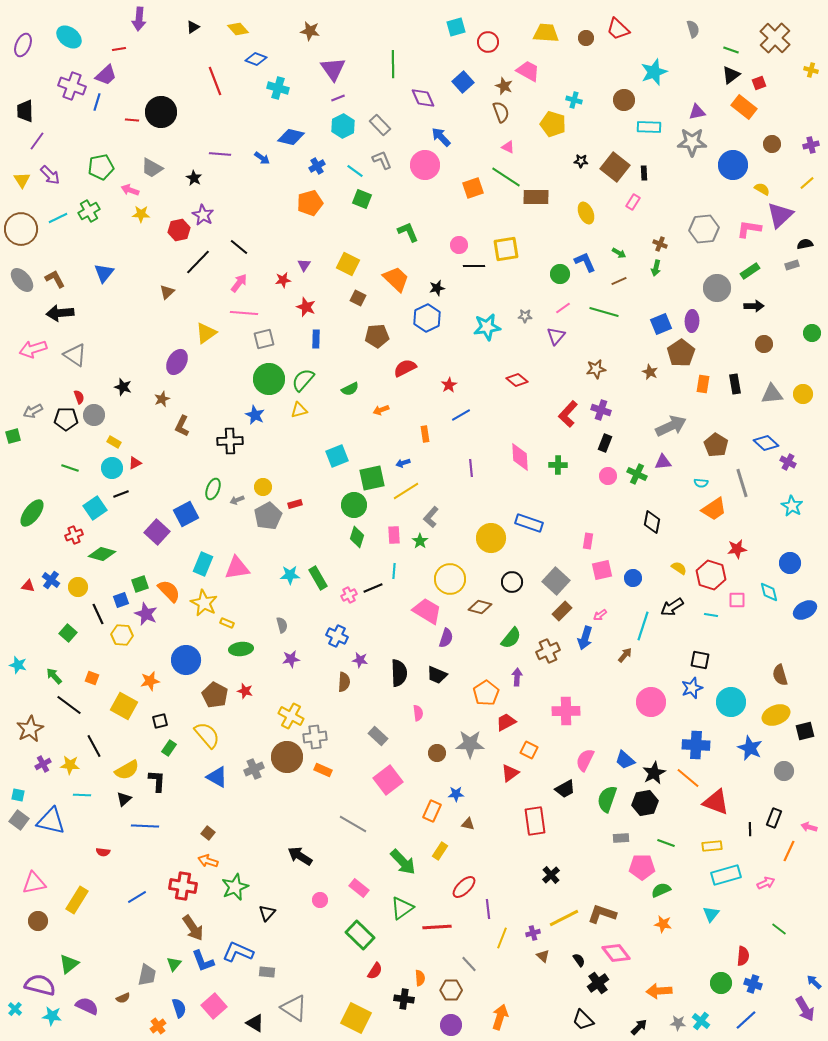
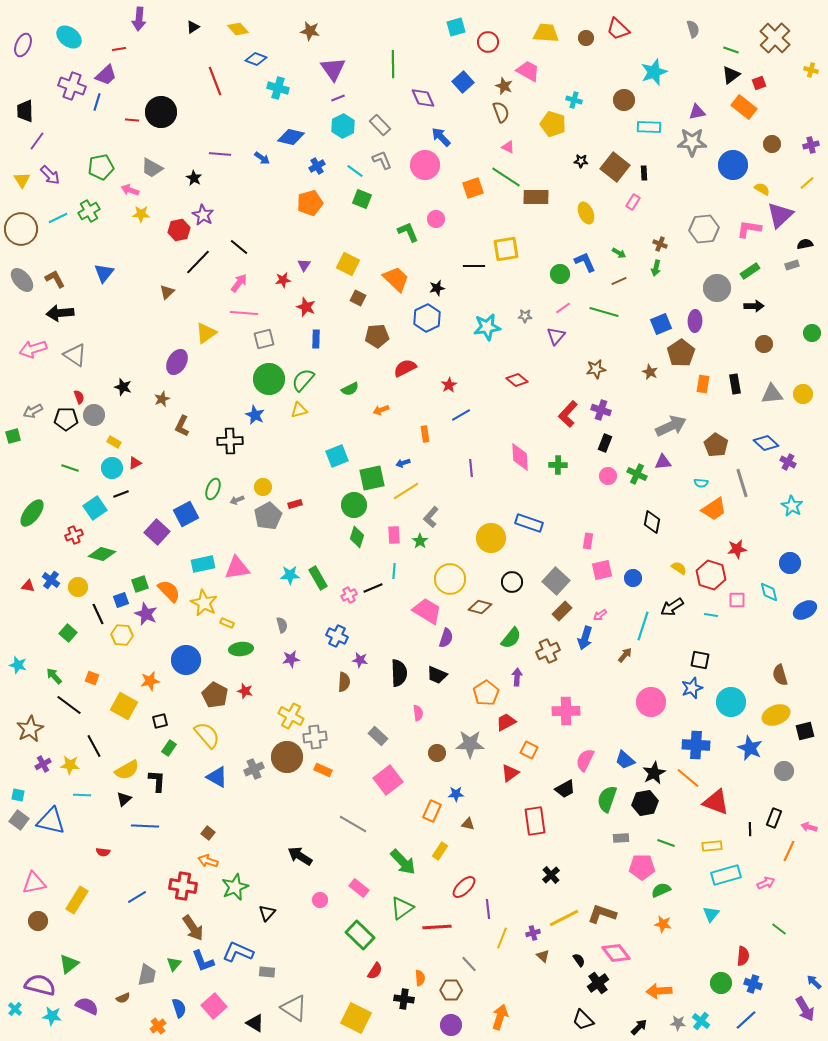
pink circle at (459, 245): moved 23 px left, 26 px up
purple ellipse at (692, 321): moved 3 px right
cyan rectangle at (203, 564): rotated 55 degrees clockwise
